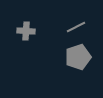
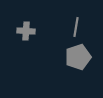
gray line: rotated 54 degrees counterclockwise
